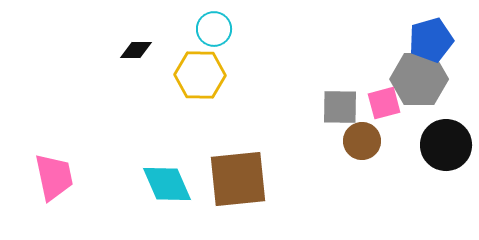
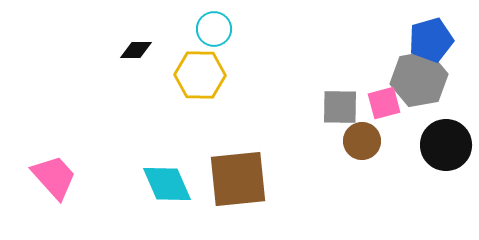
gray hexagon: rotated 10 degrees counterclockwise
pink trapezoid: rotated 30 degrees counterclockwise
